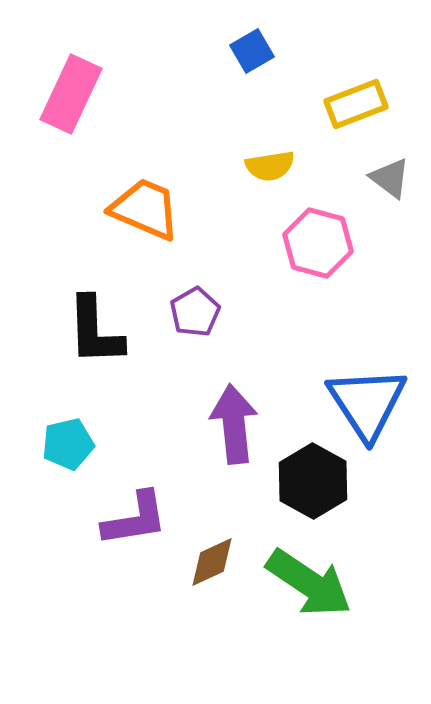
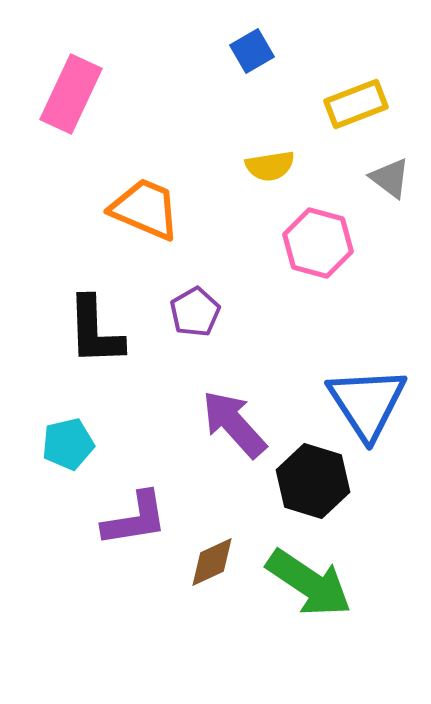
purple arrow: rotated 36 degrees counterclockwise
black hexagon: rotated 12 degrees counterclockwise
